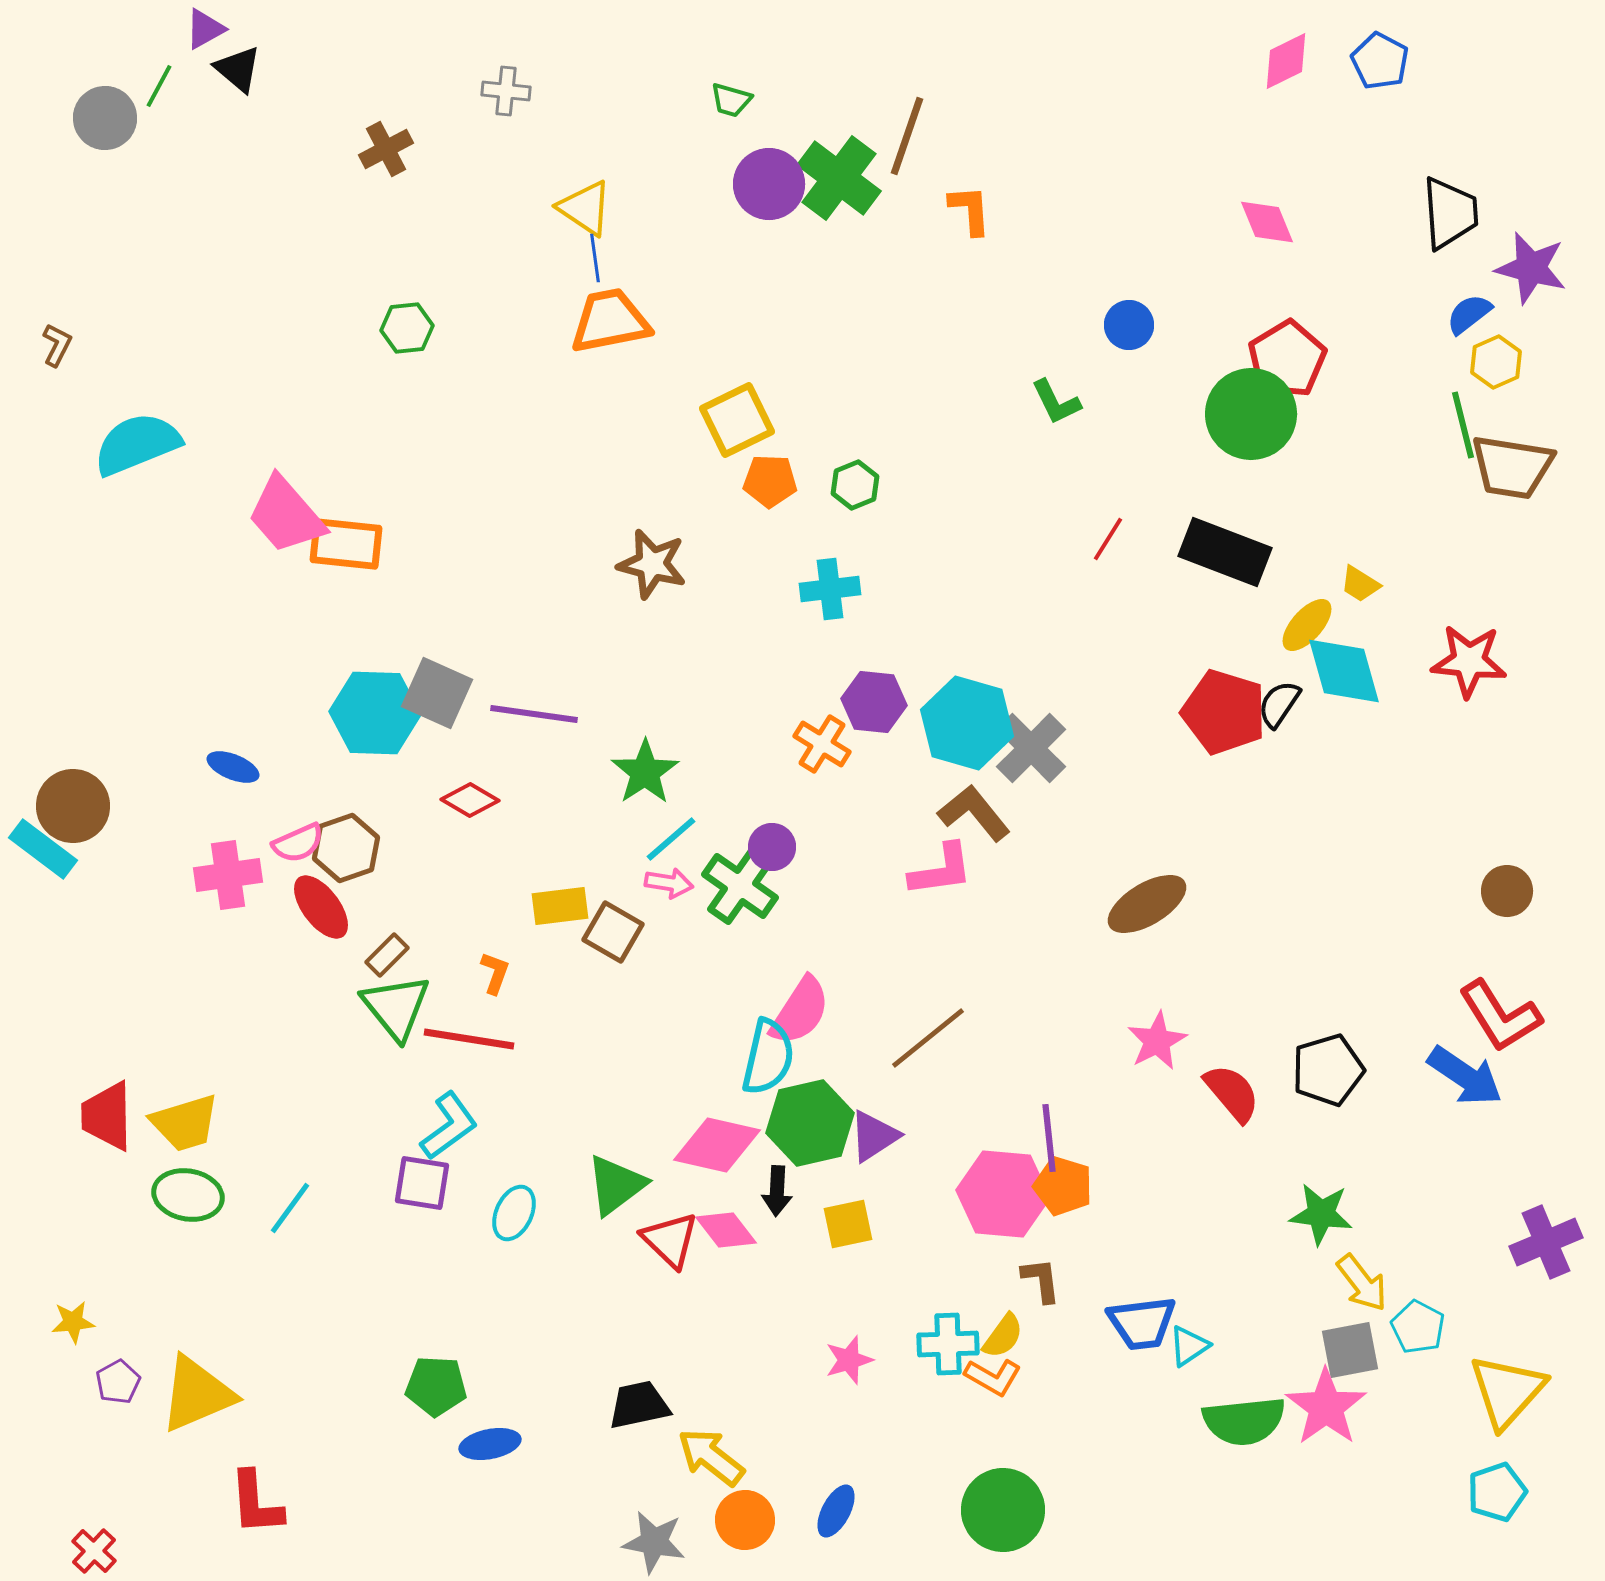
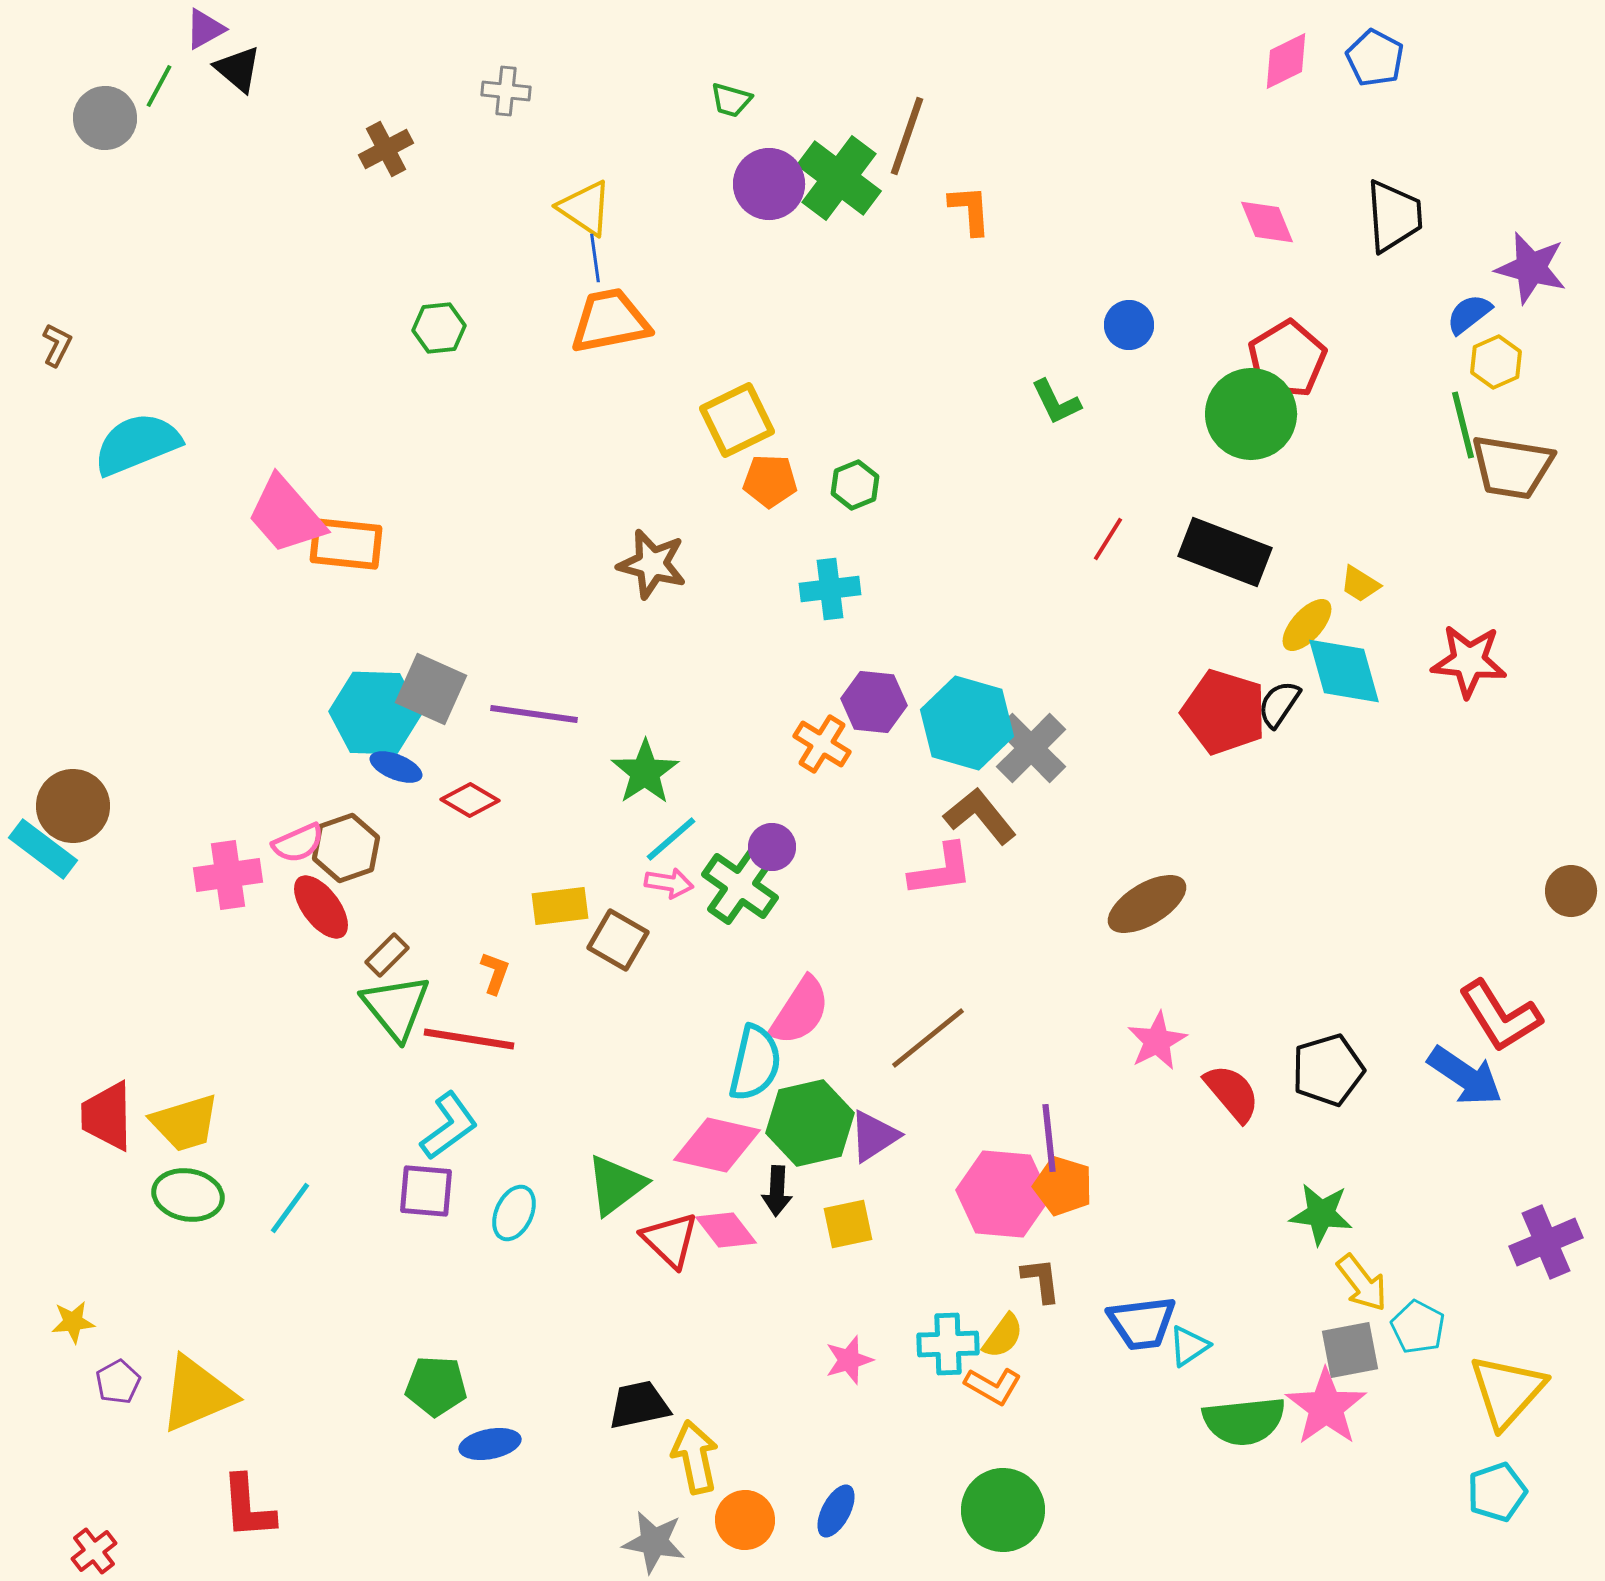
blue pentagon at (1380, 61): moved 5 px left, 3 px up
black trapezoid at (1450, 213): moved 56 px left, 3 px down
green hexagon at (407, 328): moved 32 px right
gray square at (437, 693): moved 6 px left, 4 px up
blue ellipse at (233, 767): moved 163 px right
brown L-shape at (974, 813): moved 6 px right, 3 px down
brown circle at (1507, 891): moved 64 px right
brown square at (613, 932): moved 5 px right, 8 px down
cyan semicircle at (768, 1057): moved 13 px left, 6 px down
purple square at (422, 1183): moved 4 px right, 8 px down; rotated 4 degrees counterclockwise
orange L-shape at (993, 1377): moved 9 px down
yellow arrow at (711, 1457): moved 16 px left; rotated 40 degrees clockwise
red L-shape at (256, 1503): moved 8 px left, 4 px down
red cross at (94, 1551): rotated 9 degrees clockwise
